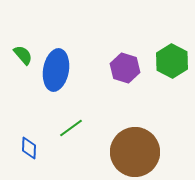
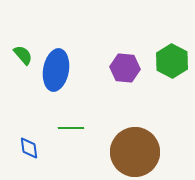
purple hexagon: rotated 12 degrees counterclockwise
green line: rotated 35 degrees clockwise
blue diamond: rotated 10 degrees counterclockwise
